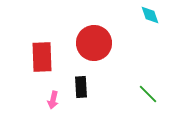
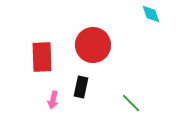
cyan diamond: moved 1 px right, 1 px up
red circle: moved 1 px left, 2 px down
black rectangle: rotated 15 degrees clockwise
green line: moved 17 px left, 9 px down
